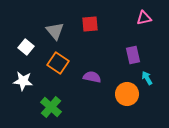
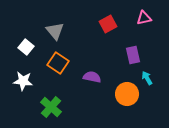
red square: moved 18 px right; rotated 24 degrees counterclockwise
